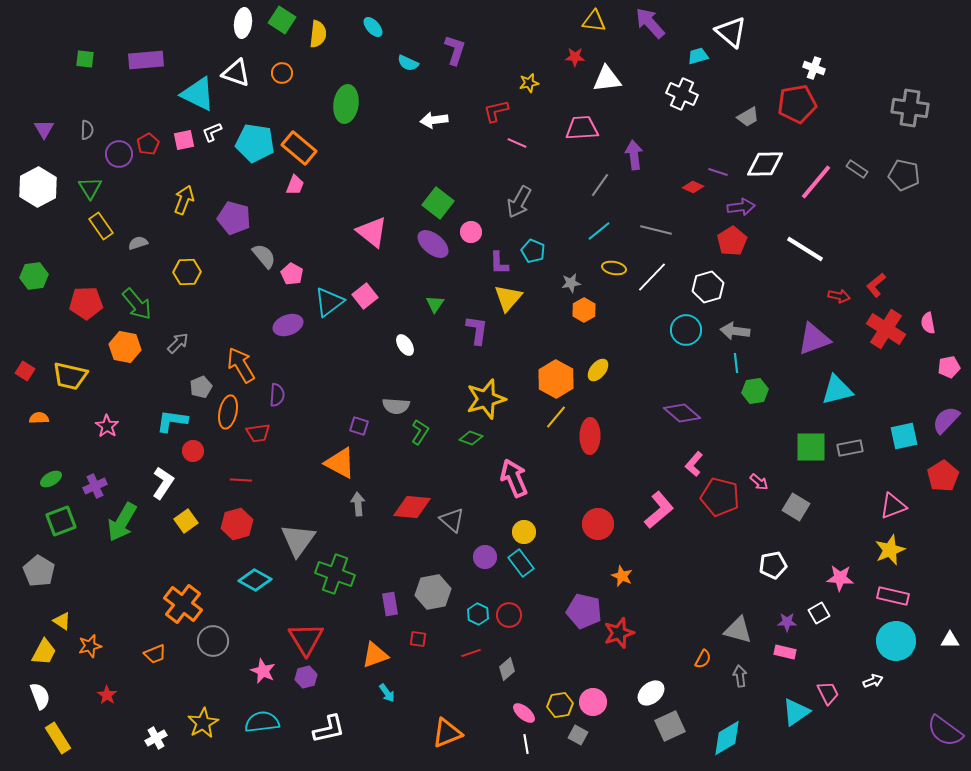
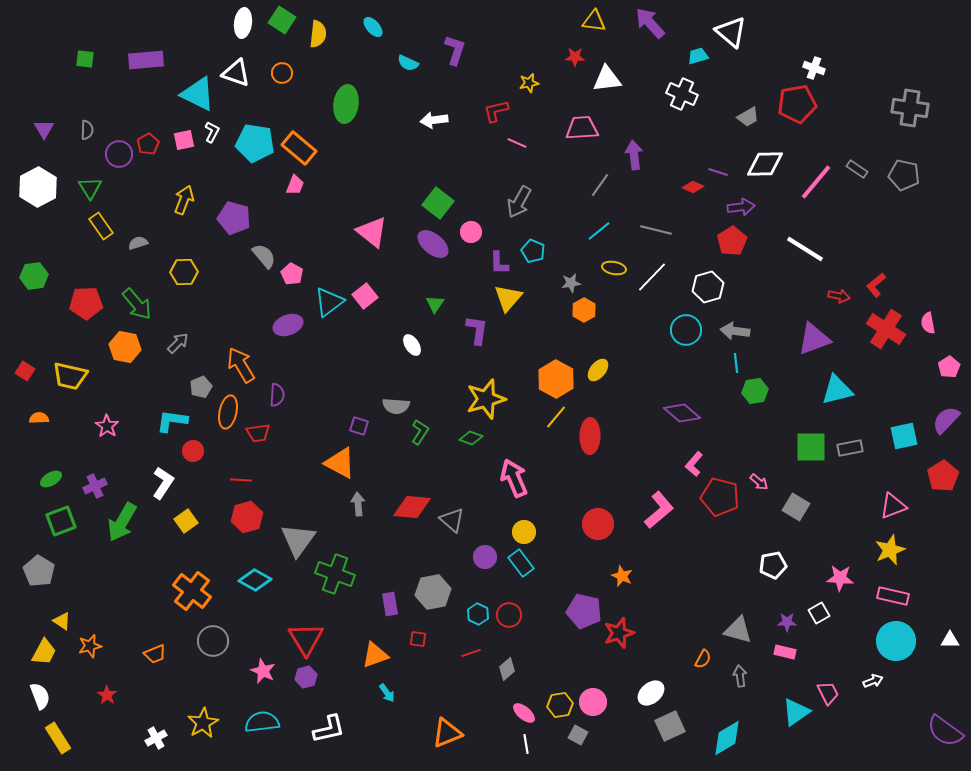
white L-shape at (212, 132): rotated 140 degrees clockwise
yellow hexagon at (187, 272): moved 3 px left
white ellipse at (405, 345): moved 7 px right
pink pentagon at (949, 367): rotated 20 degrees counterclockwise
red hexagon at (237, 524): moved 10 px right, 7 px up
orange cross at (183, 604): moved 9 px right, 13 px up
